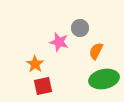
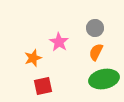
gray circle: moved 15 px right
pink star: rotated 18 degrees clockwise
orange semicircle: moved 1 px down
orange star: moved 2 px left, 6 px up; rotated 18 degrees clockwise
